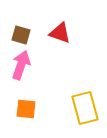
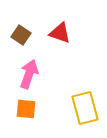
brown square: rotated 18 degrees clockwise
pink arrow: moved 8 px right, 9 px down
